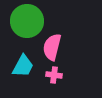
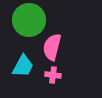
green circle: moved 2 px right, 1 px up
pink cross: moved 1 px left
